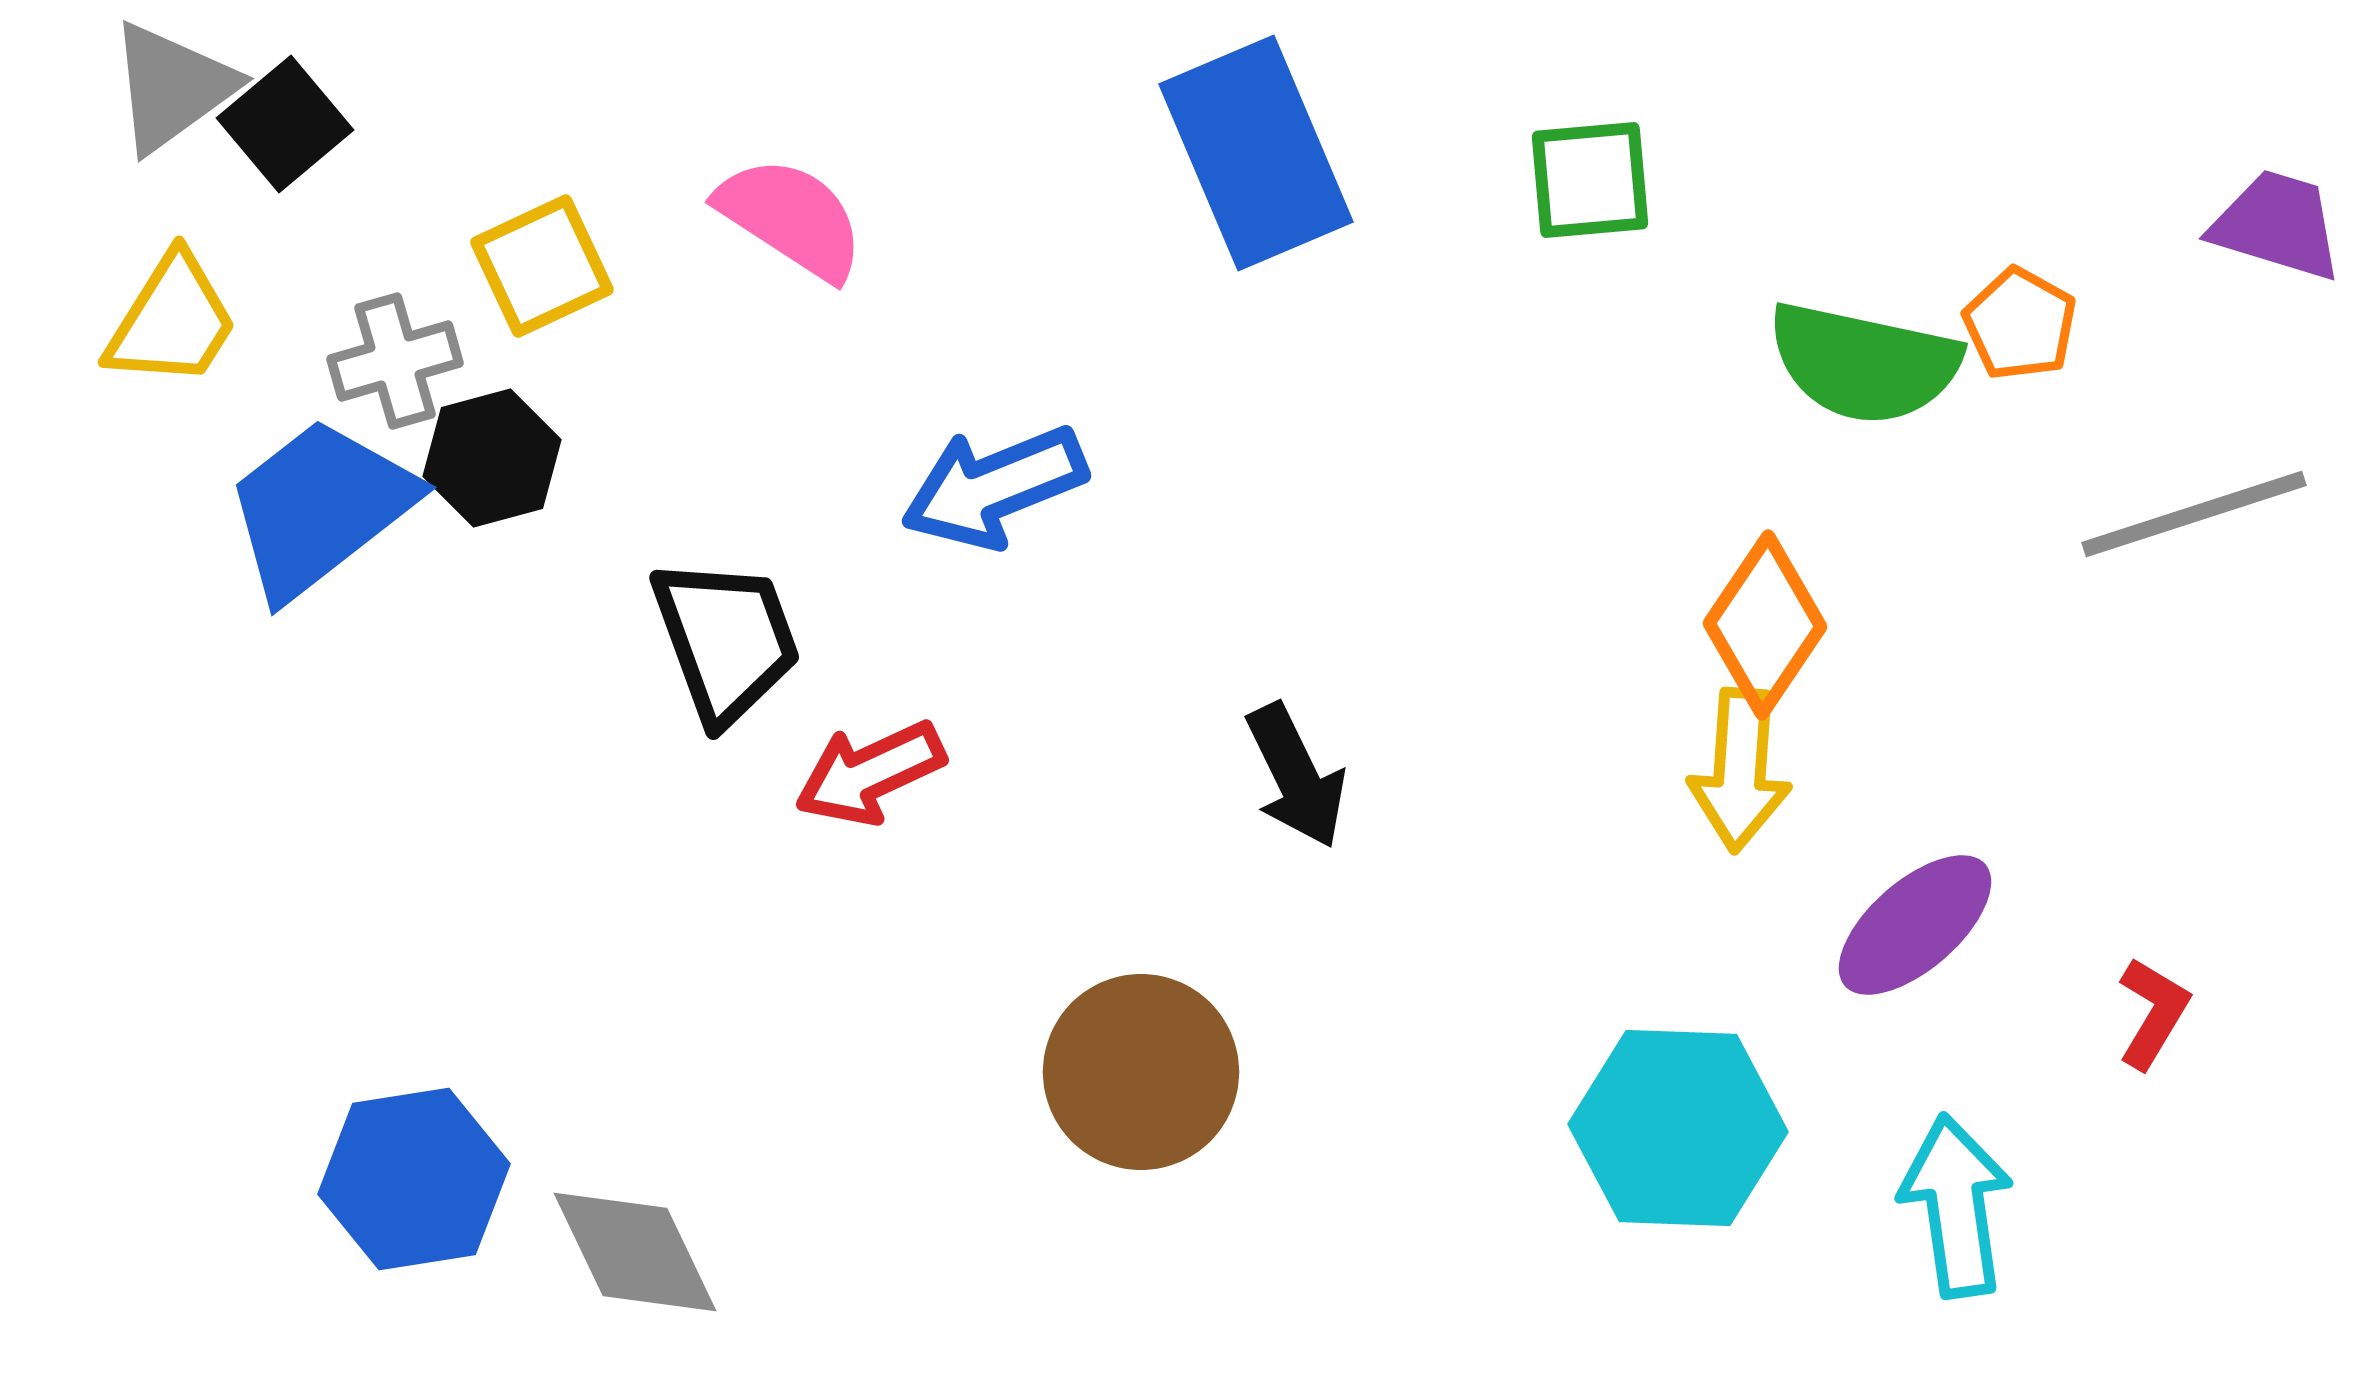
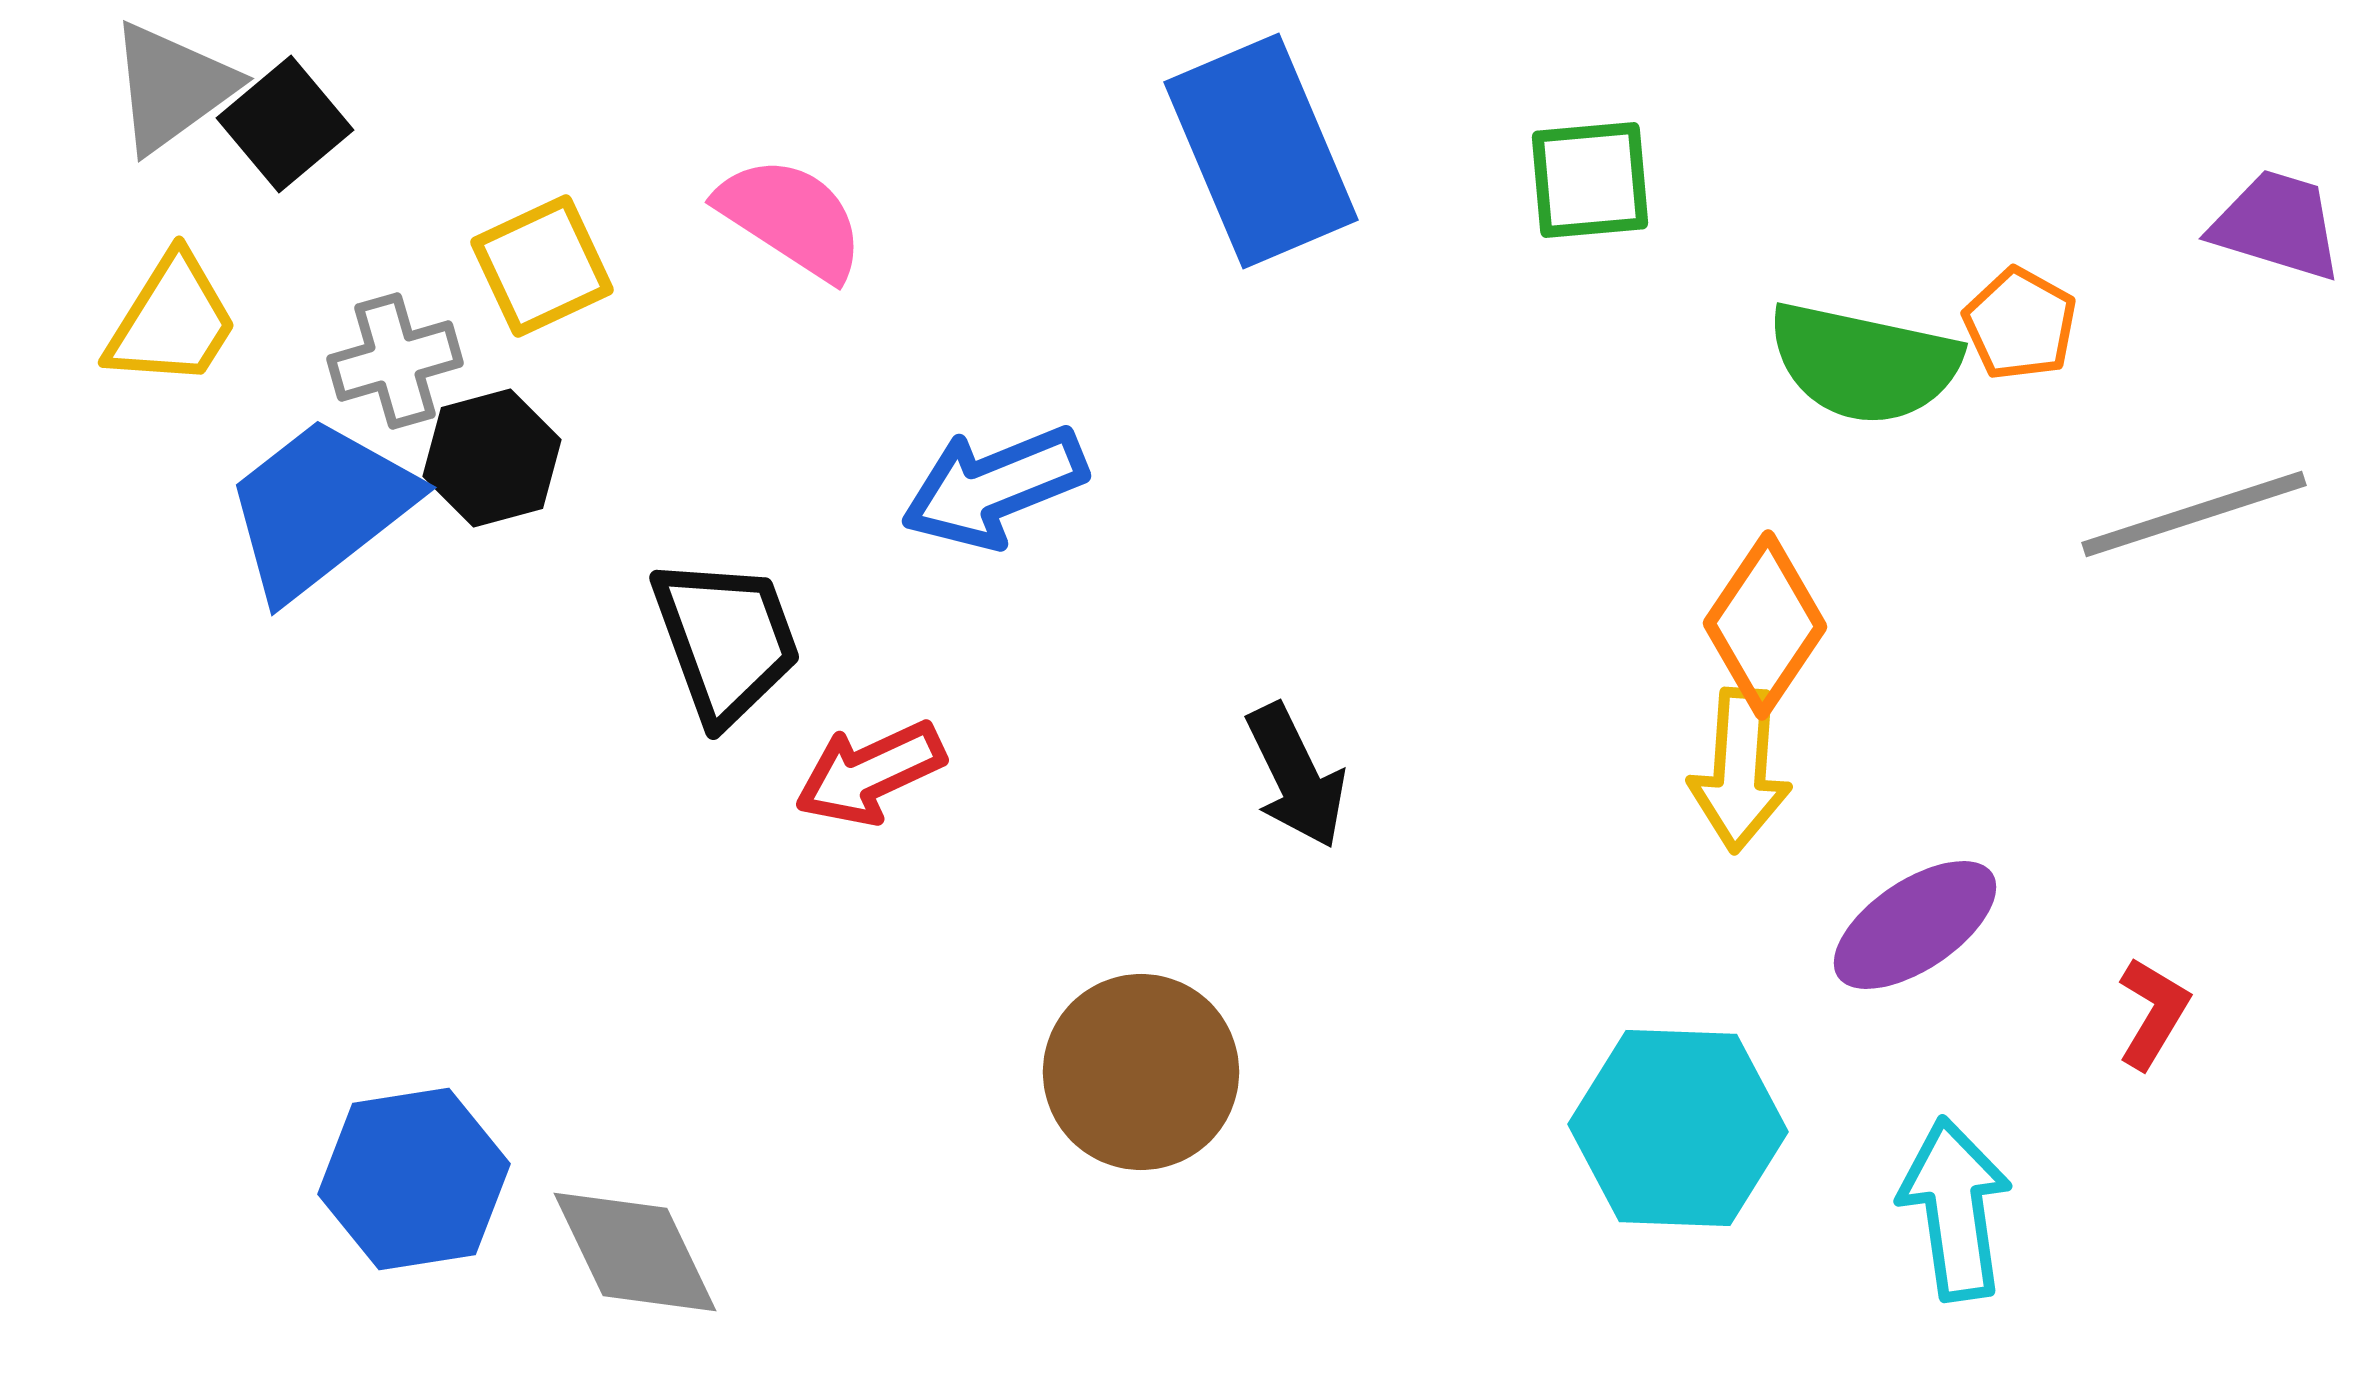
blue rectangle: moved 5 px right, 2 px up
purple ellipse: rotated 7 degrees clockwise
cyan arrow: moved 1 px left, 3 px down
